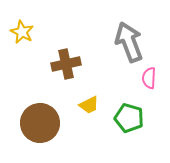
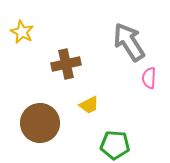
gray arrow: rotated 12 degrees counterclockwise
green pentagon: moved 14 px left, 27 px down; rotated 12 degrees counterclockwise
